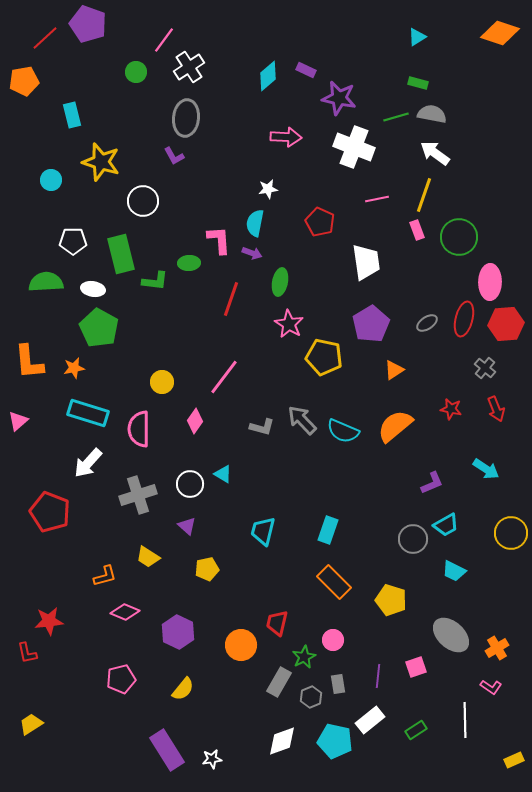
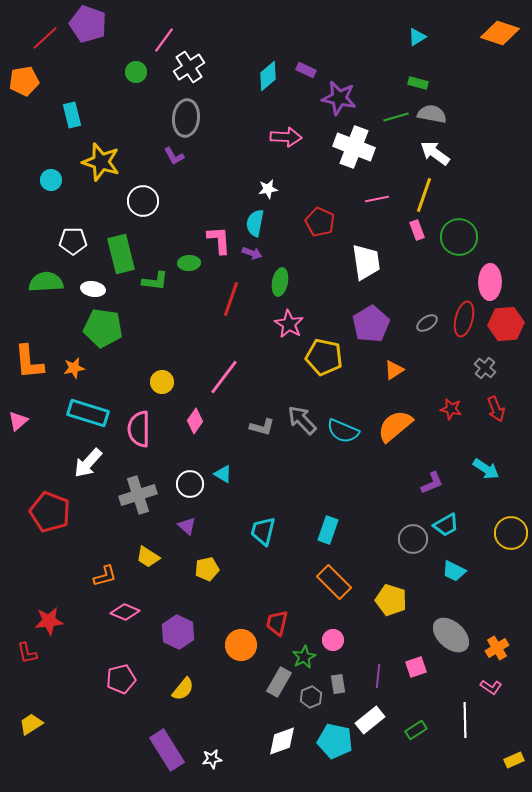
green pentagon at (99, 328): moved 4 px right; rotated 21 degrees counterclockwise
